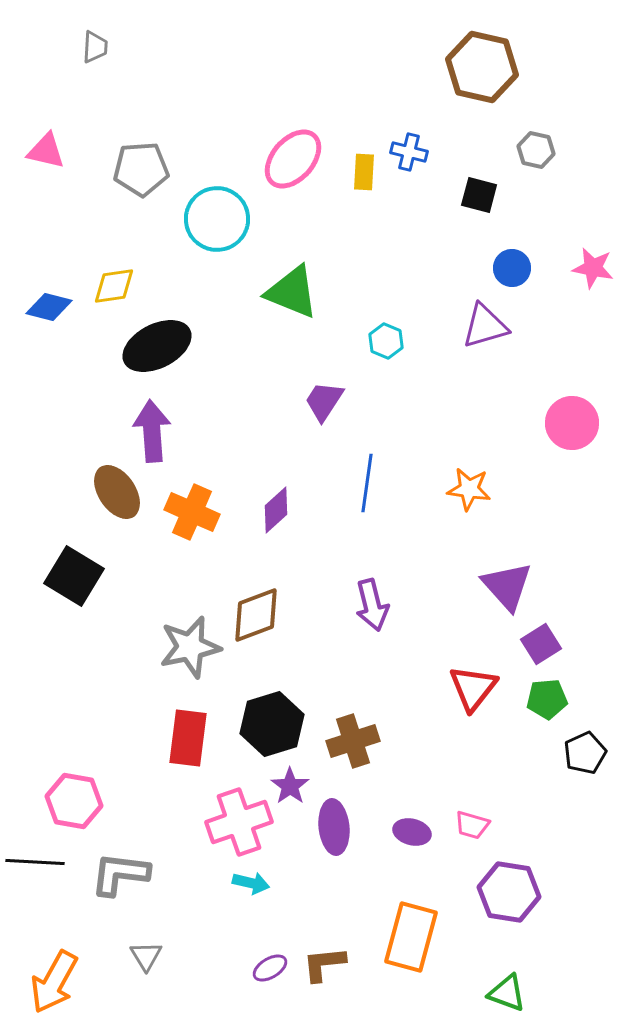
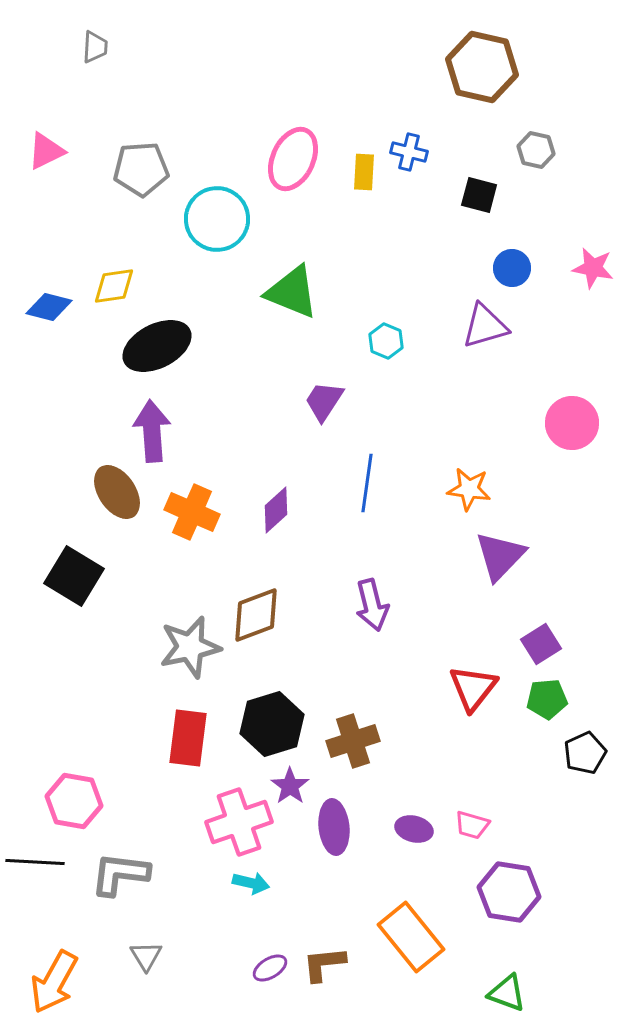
pink triangle at (46, 151): rotated 39 degrees counterclockwise
pink ellipse at (293, 159): rotated 16 degrees counterclockwise
purple triangle at (507, 586): moved 7 px left, 30 px up; rotated 26 degrees clockwise
purple ellipse at (412, 832): moved 2 px right, 3 px up
orange rectangle at (411, 937): rotated 54 degrees counterclockwise
